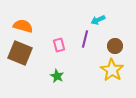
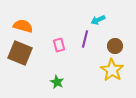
green star: moved 6 px down
